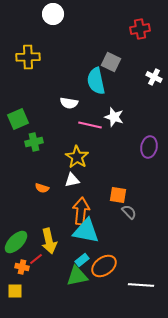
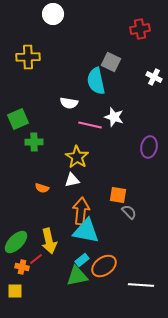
green cross: rotated 12 degrees clockwise
